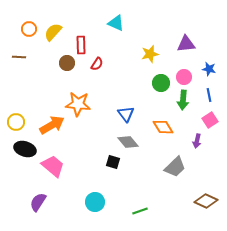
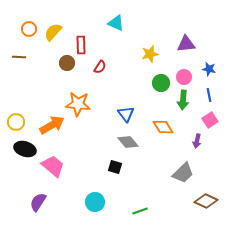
red semicircle: moved 3 px right, 3 px down
black square: moved 2 px right, 5 px down
gray trapezoid: moved 8 px right, 6 px down
